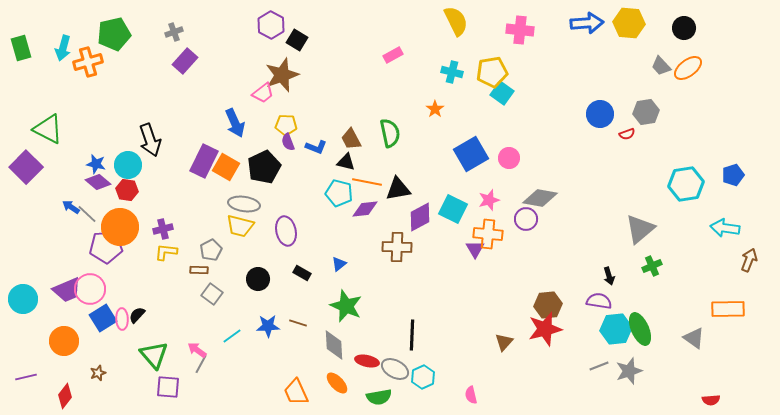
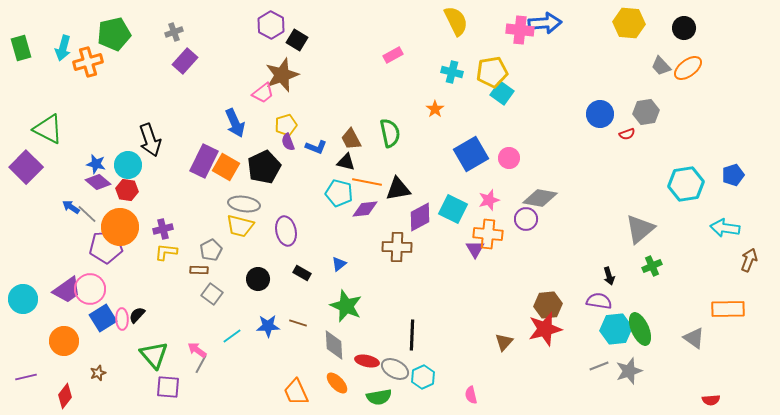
blue arrow at (587, 23): moved 42 px left
yellow pentagon at (286, 125): rotated 20 degrees counterclockwise
purple trapezoid at (67, 290): rotated 12 degrees counterclockwise
